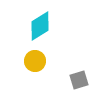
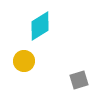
yellow circle: moved 11 px left
